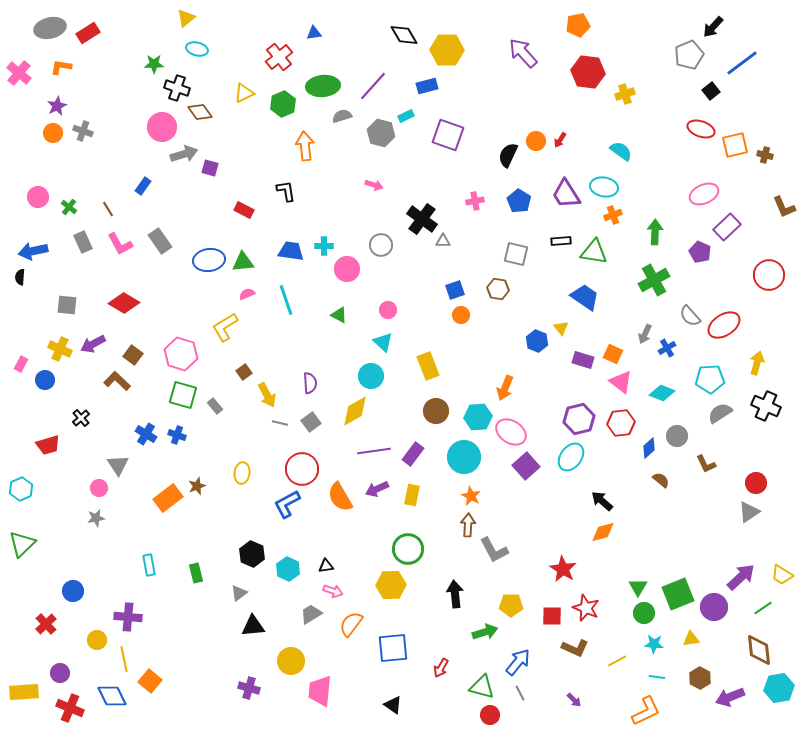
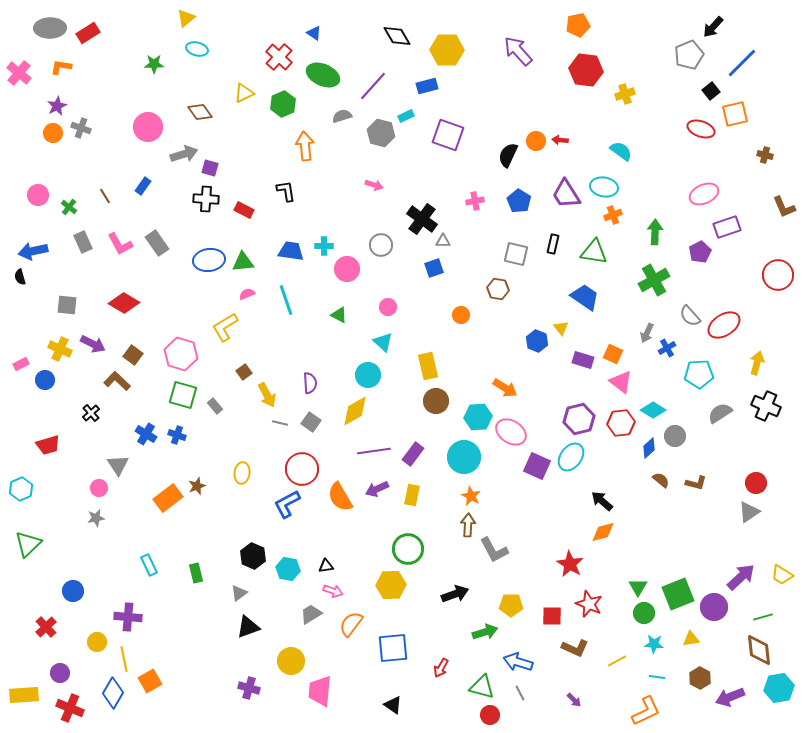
gray ellipse at (50, 28): rotated 12 degrees clockwise
blue triangle at (314, 33): rotated 42 degrees clockwise
black diamond at (404, 35): moved 7 px left, 1 px down
purple arrow at (523, 53): moved 5 px left, 2 px up
red cross at (279, 57): rotated 8 degrees counterclockwise
blue line at (742, 63): rotated 8 degrees counterclockwise
red hexagon at (588, 72): moved 2 px left, 2 px up
green ellipse at (323, 86): moved 11 px up; rotated 28 degrees clockwise
black cross at (177, 88): moved 29 px right, 111 px down; rotated 15 degrees counterclockwise
pink circle at (162, 127): moved 14 px left
gray cross at (83, 131): moved 2 px left, 3 px up
red arrow at (560, 140): rotated 63 degrees clockwise
orange square at (735, 145): moved 31 px up
pink circle at (38, 197): moved 2 px up
brown line at (108, 209): moved 3 px left, 13 px up
purple rectangle at (727, 227): rotated 24 degrees clockwise
gray rectangle at (160, 241): moved 3 px left, 2 px down
black rectangle at (561, 241): moved 8 px left, 3 px down; rotated 72 degrees counterclockwise
purple pentagon at (700, 252): rotated 20 degrees clockwise
red circle at (769, 275): moved 9 px right
black semicircle at (20, 277): rotated 21 degrees counterclockwise
blue square at (455, 290): moved 21 px left, 22 px up
pink circle at (388, 310): moved 3 px up
gray arrow at (645, 334): moved 2 px right, 1 px up
purple arrow at (93, 344): rotated 125 degrees counterclockwise
pink rectangle at (21, 364): rotated 35 degrees clockwise
yellow rectangle at (428, 366): rotated 8 degrees clockwise
cyan circle at (371, 376): moved 3 px left, 1 px up
cyan pentagon at (710, 379): moved 11 px left, 5 px up
orange arrow at (505, 388): rotated 80 degrees counterclockwise
cyan diamond at (662, 393): moved 9 px left, 17 px down; rotated 10 degrees clockwise
brown circle at (436, 411): moved 10 px up
black cross at (81, 418): moved 10 px right, 5 px up
gray square at (311, 422): rotated 18 degrees counterclockwise
gray circle at (677, 436): moved 2 px left
brown L-shape at (706, 464): moved 10 px left, 19 px down; rotated 50 degrees counterclockwise
purple square at (526, 466): moved 11 px right; rotated 24 degrees counterclockwise
green triangle at (22, 544): moved 6 px right
black hexagon at (252, 554): moved 1 px right, 2 px down
cyan rectangle at (149, 565): rotated 15 degrees counterclockwise
cyan hexagon at (288, 569): rotated 15 degrees counterclockwise
red star at (563, 569): moved 7 px right, 5 px up
black arrow at (455, 594): rotated 76 degrees clockwise
red star at (586, 608): moved 3 px right, 4 px up
green line at (763, 608): moved 9 px down; rotated 18 degrees clockwise
red cross at (46, 624): moved 3 px down
black triangle at (253, 626): moved 5 px left, 1 px down; rotated 15 degrees counterclockwise
yellow circle at (97, 640): moved 2 px down
blue arrow at (518, 662): rotated 112 degrees counterclockwise
orange square at (150, 681): rotated 20 degrees clockwise
yellow rectangle at (24, 692): moved 3 px down
blue diamond at (112, 696): moved 1 px right, 3 px up; rotated 56 degrees clockwise
